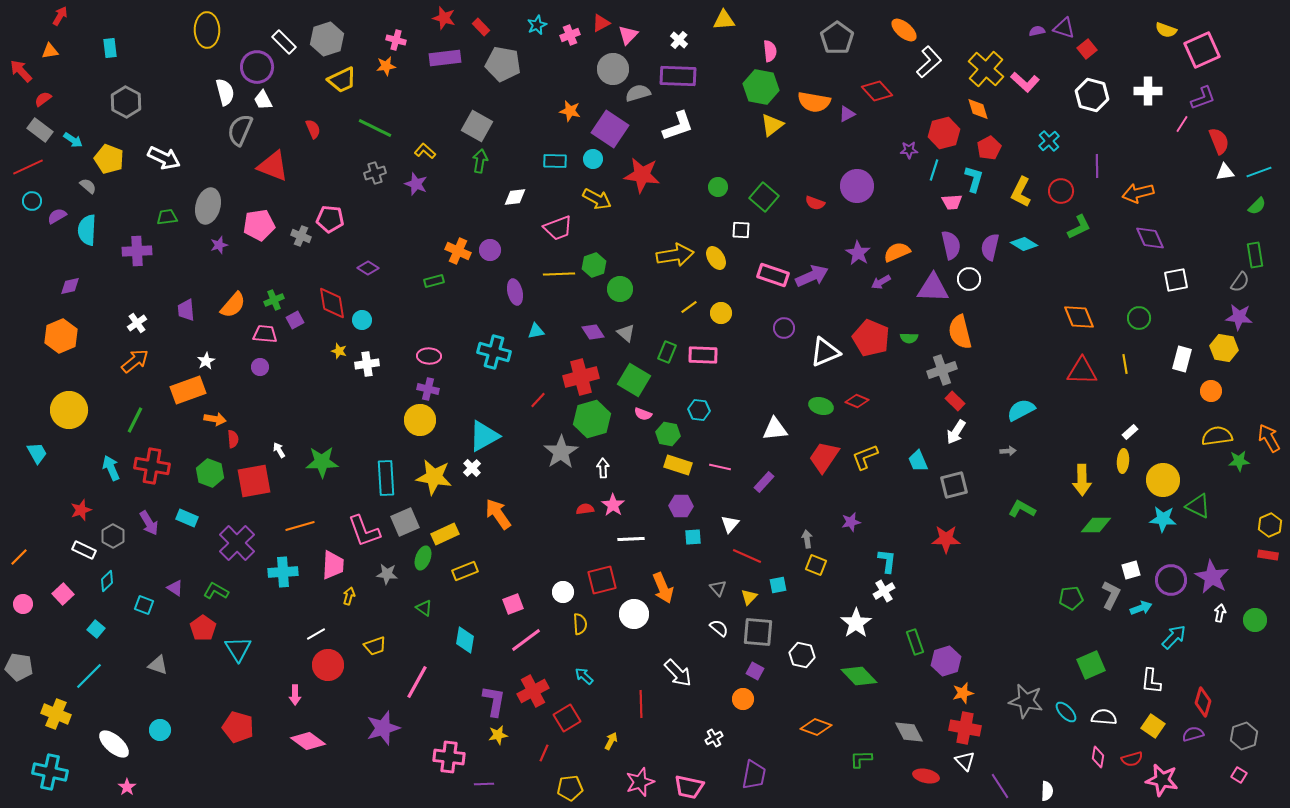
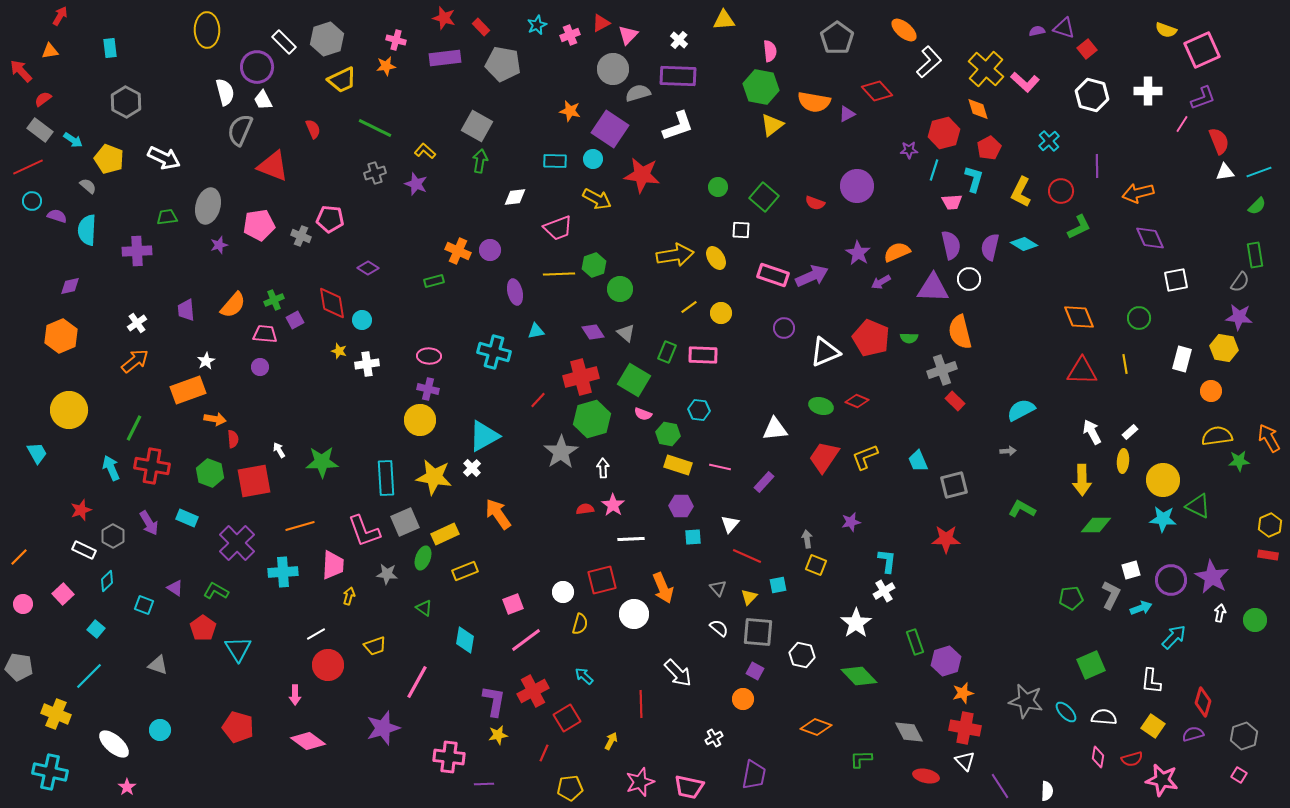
purple semicircle at (57, 216): rotated 48 degrees clockwise
green line at (135, 420): moved 1 px left, 8 px down
white arrow at (956, 432): moved 136 px right; rotated 120 degrees clockwise
yellow semicircle at (580, 624): rotated 20 degrees clockwise
